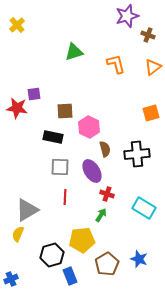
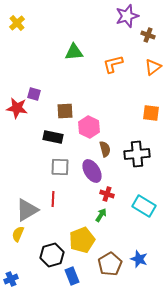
yellow cross: moved 2 px up
green triangle: rotated 12 degrees clockwise
orange L-shape: moved 3 px left; rotated 90 degrees counterclockwise
purple square: rotated 24 degrees clockwise
orange square: rotated 24 degrees clockwise
red line: moved 12 px left, 2 px down
cyan rectangle: moved 2 px up
yellow pentagon: rotated 15 degrees counterclockwise
brown pentagon: moved 3 px right
blue rectangle: moved 2 px right
